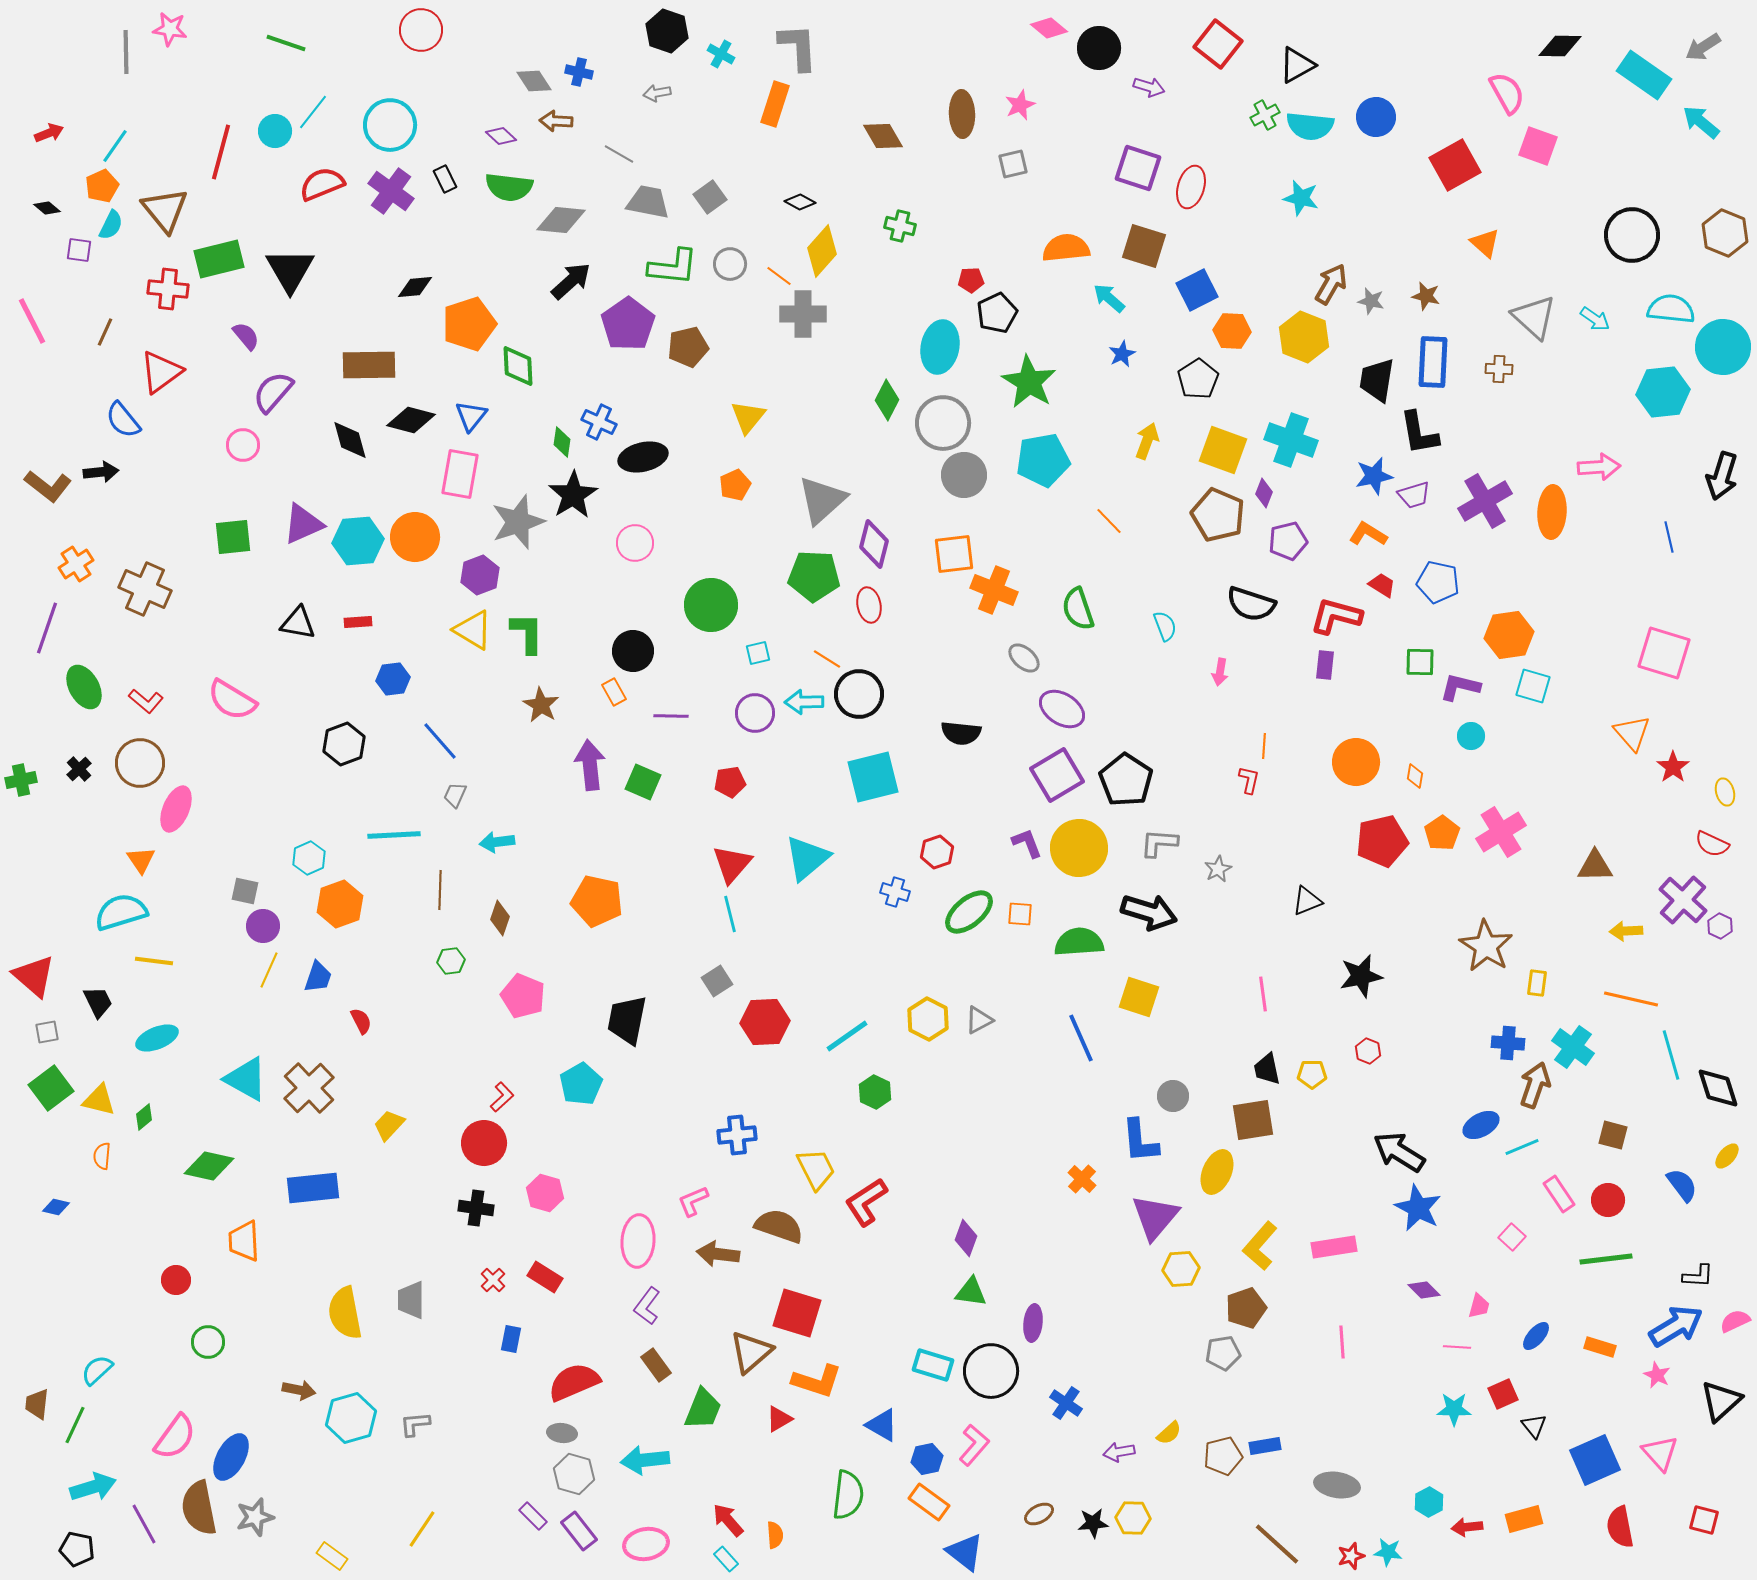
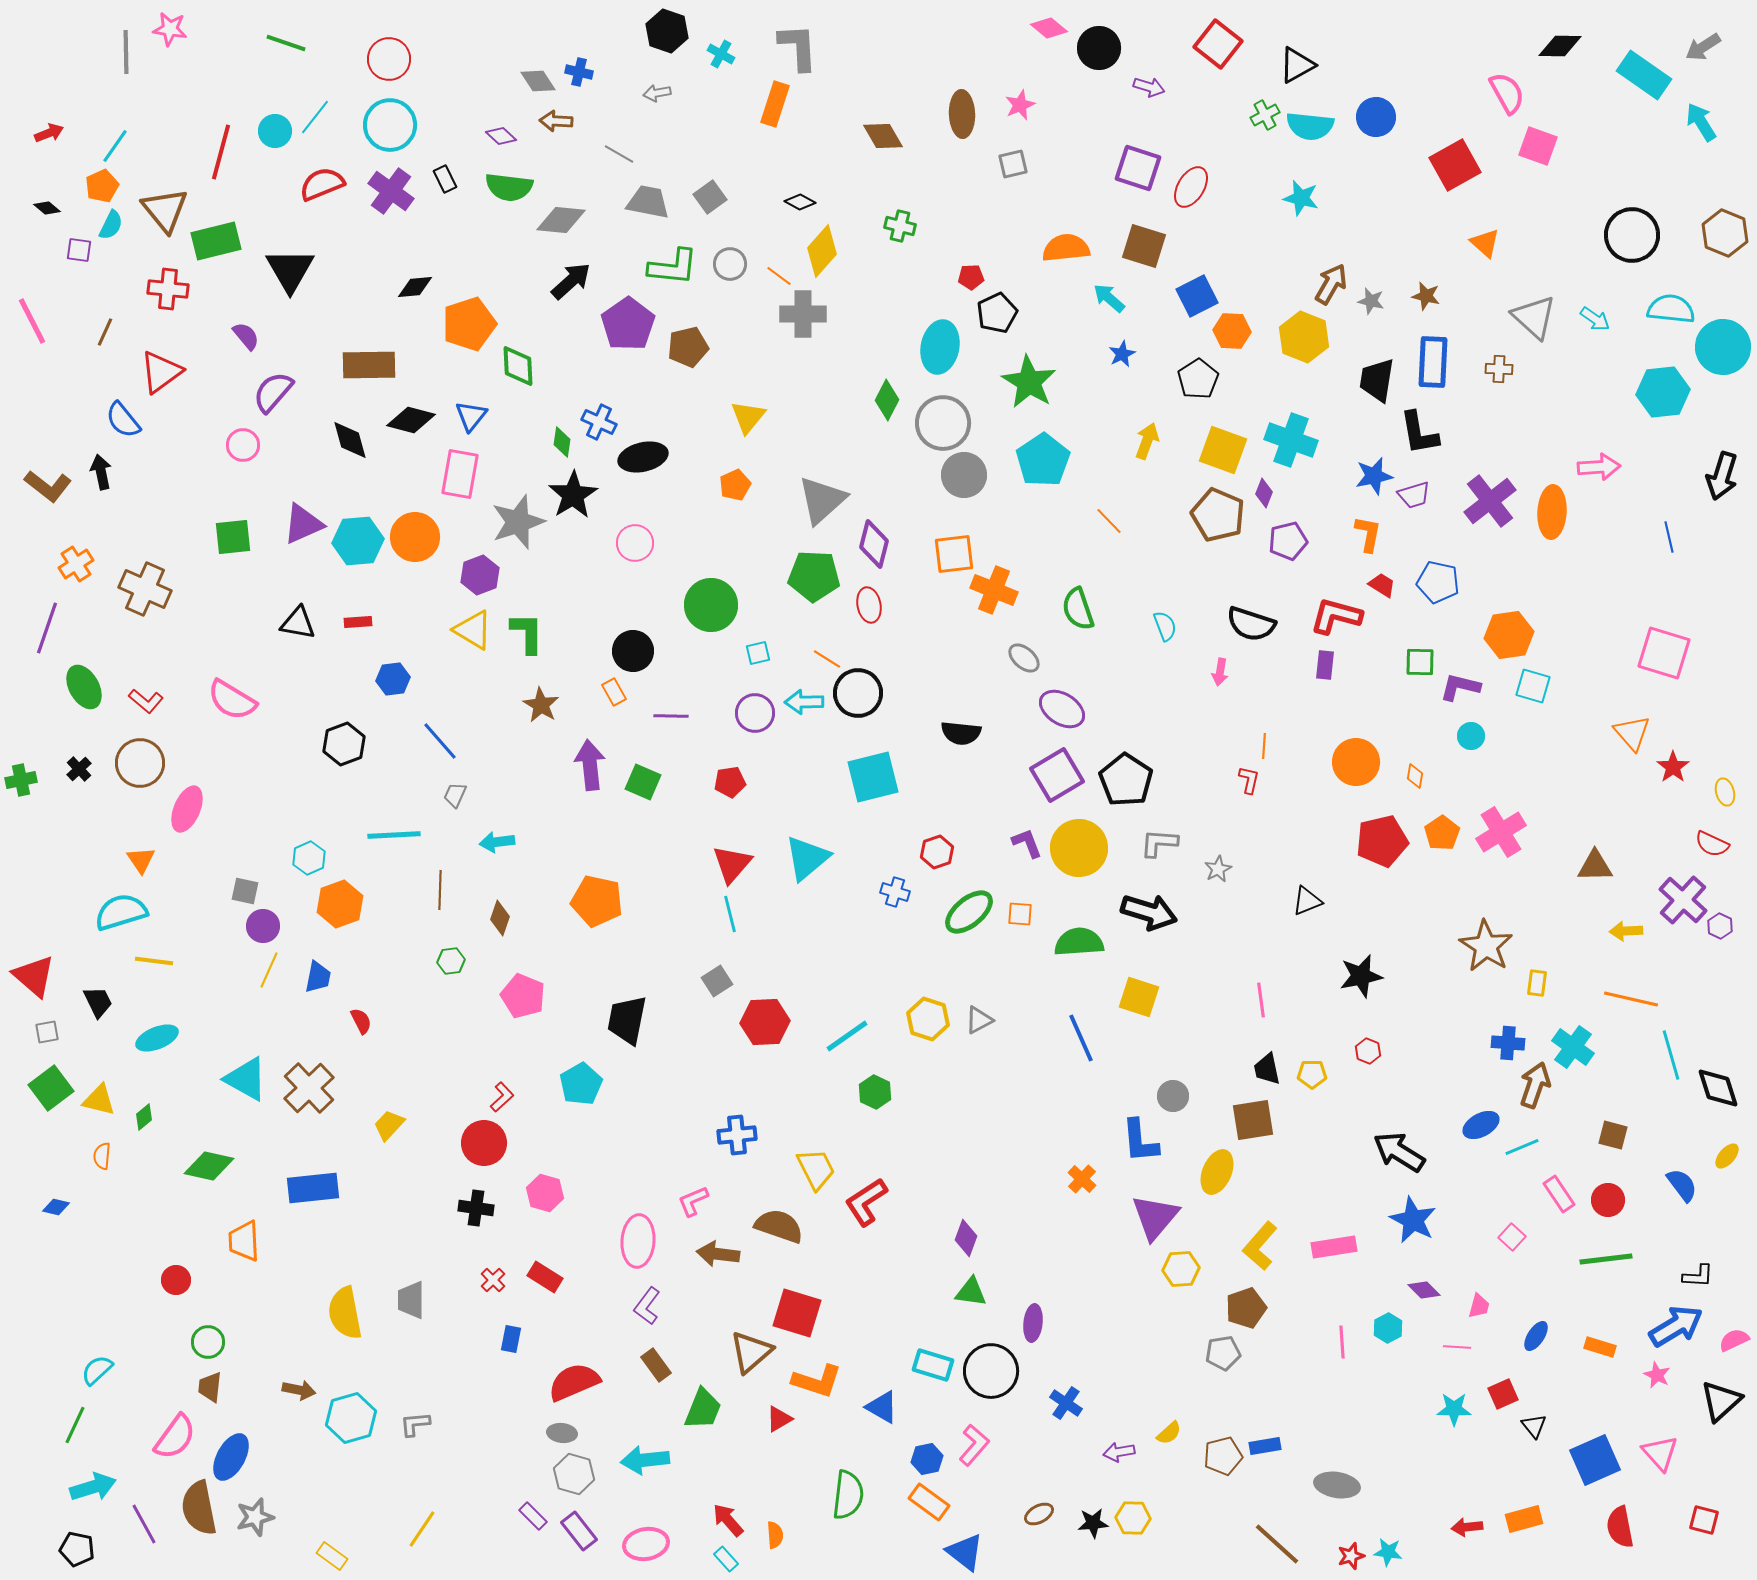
red circle at (421, 30): moved 32 px left, 29 px down
gray diamond at (534, 81): moved 4 px right
cyan line at (313, 112): moved 2 px right, 5 px down
cyan arrow at (1701, 122): rotated 18 degrees clockwise
red ellipse at (1191, 187): rotated 15 degrees clockwise
green rectangle at (219, 259): moved 3 px left, 18 px up
red pentagon at (971, 280): moved 3 px up
blue square at (1197, 290): moved 6 px down
cyan pentagon at (1043, 460): rotated 24 degrees counterclockwise
black arrow at (101, 472): rotated 96 degrees counterclockwise
purple cross at (1485, 501): moved 5 px right; rotated 8 degrees counterclockwise
orange L-shape at (1368, 534): rotated 69 degrees clockwise
black semicircle at (1251, 604): moved 20 px down
black circle at (859, 694): moved 1 px left, 1 px up
pink ellipse at (176, 809): moved 11 px right
blue trapezoid at (318, 977): rotated 8 degrees counterclockwise
pink line at (1263, 994): moved 2 px left, 6 px down
yellow hexagon at (928, 1019): rotated 9 degrees counterclockwise
blue star at (1418, 1208): moved 5 px left, 12 px down
pink semicircle at (1735, 1321): moved 1 px left, 19 px down
blue ellipse at (1536, 1336): rotated 8 degrees counterclockwise
brown trapezoid at (37, 1404): moved 173 px right, 17 px up
blue triangle at (882, 1425): moved 18 px up
cyan hexagon at (1429, 1502): moved 41 px left, 174 px up
